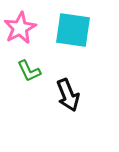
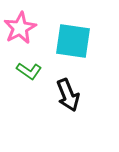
cyan square: moved 11 px down
green L-shape: rotated 30 degrees counterclockwise
